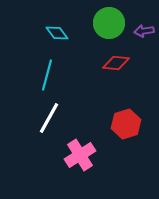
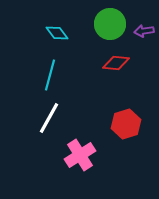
green circle: moved 1 px right, 1 px down
cyan line: moved 3 px right
